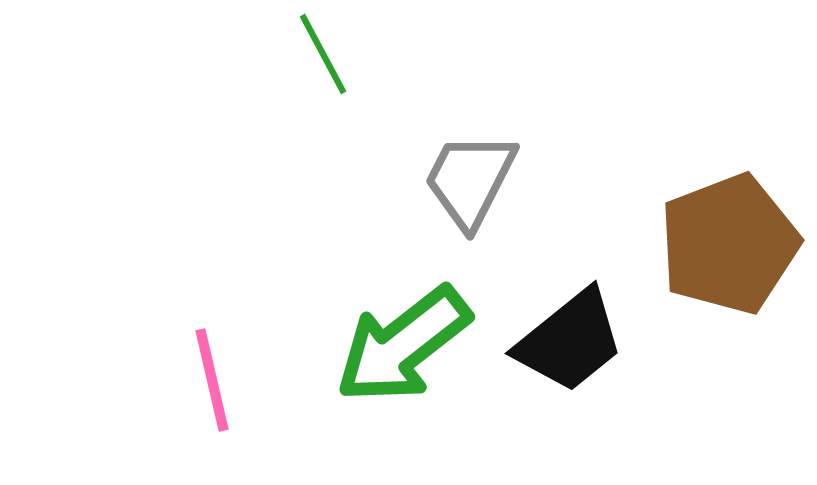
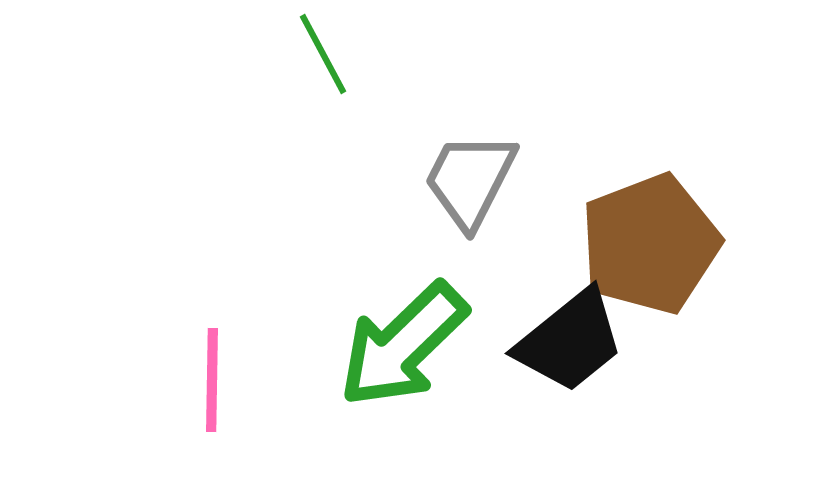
brown pentagon: moved 79 px left
green arrow: rotated 6 degrees counterclockwise
pink line: rotated 14 degrees clockwise
